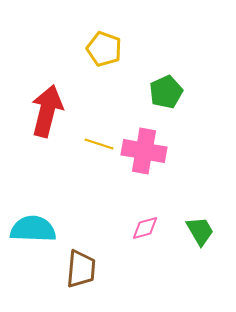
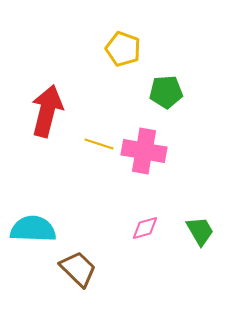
yellow pentagon: moved 19 px right
green pentagon: rotated 20 degrees clockwise
brown trapezoid: moved 3 px left; rotated 51 degrees counterclockwise
